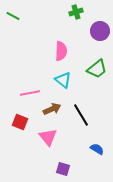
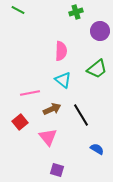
green line: moved 5 px right, 6 px up
red square: rotated 28 degrees clockwise
purple square: moved 6 px left, 1 px down
